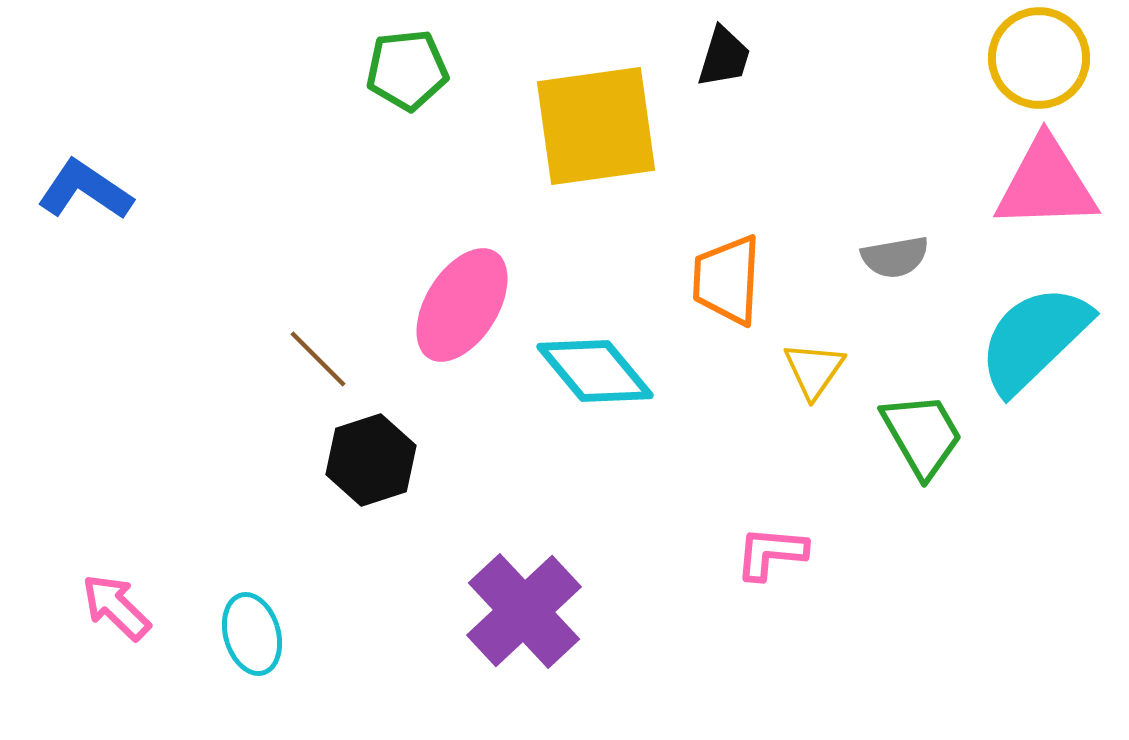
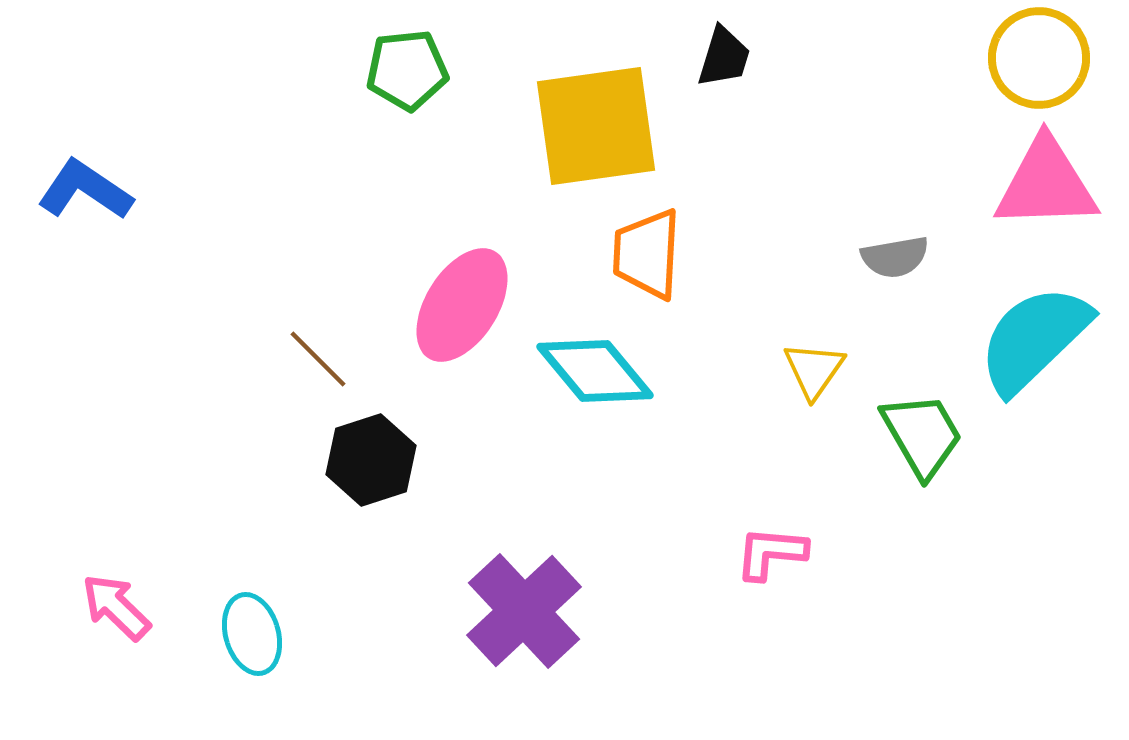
orange trapezoid: moved 80 px left, 26 px up
